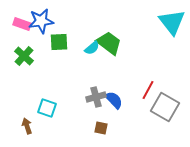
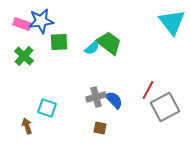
gray square: rotated 32 degrees clockwise
brown square: moved 1 px left
